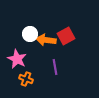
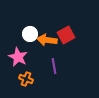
red square: moved 1 px up
orange arrow: moved 1 px right
pink star: moved 1 px right, 2 px up
purple line: moved 1 px left, 1 px up
